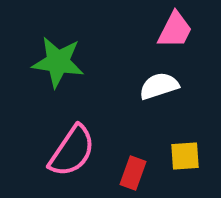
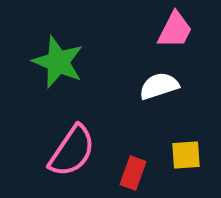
green star: rotated 14 degrees clockwise
yellow square: moved 1 px right, 1 px up
